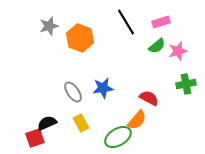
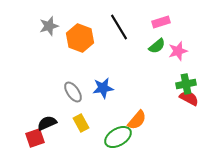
black line: moved 7 px left, 5 px down
red semicircle: moved 40 px right
